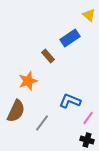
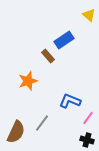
blue rectangle: moved 6 px left, 2 px down
brown semicircle: moved 21 px down
